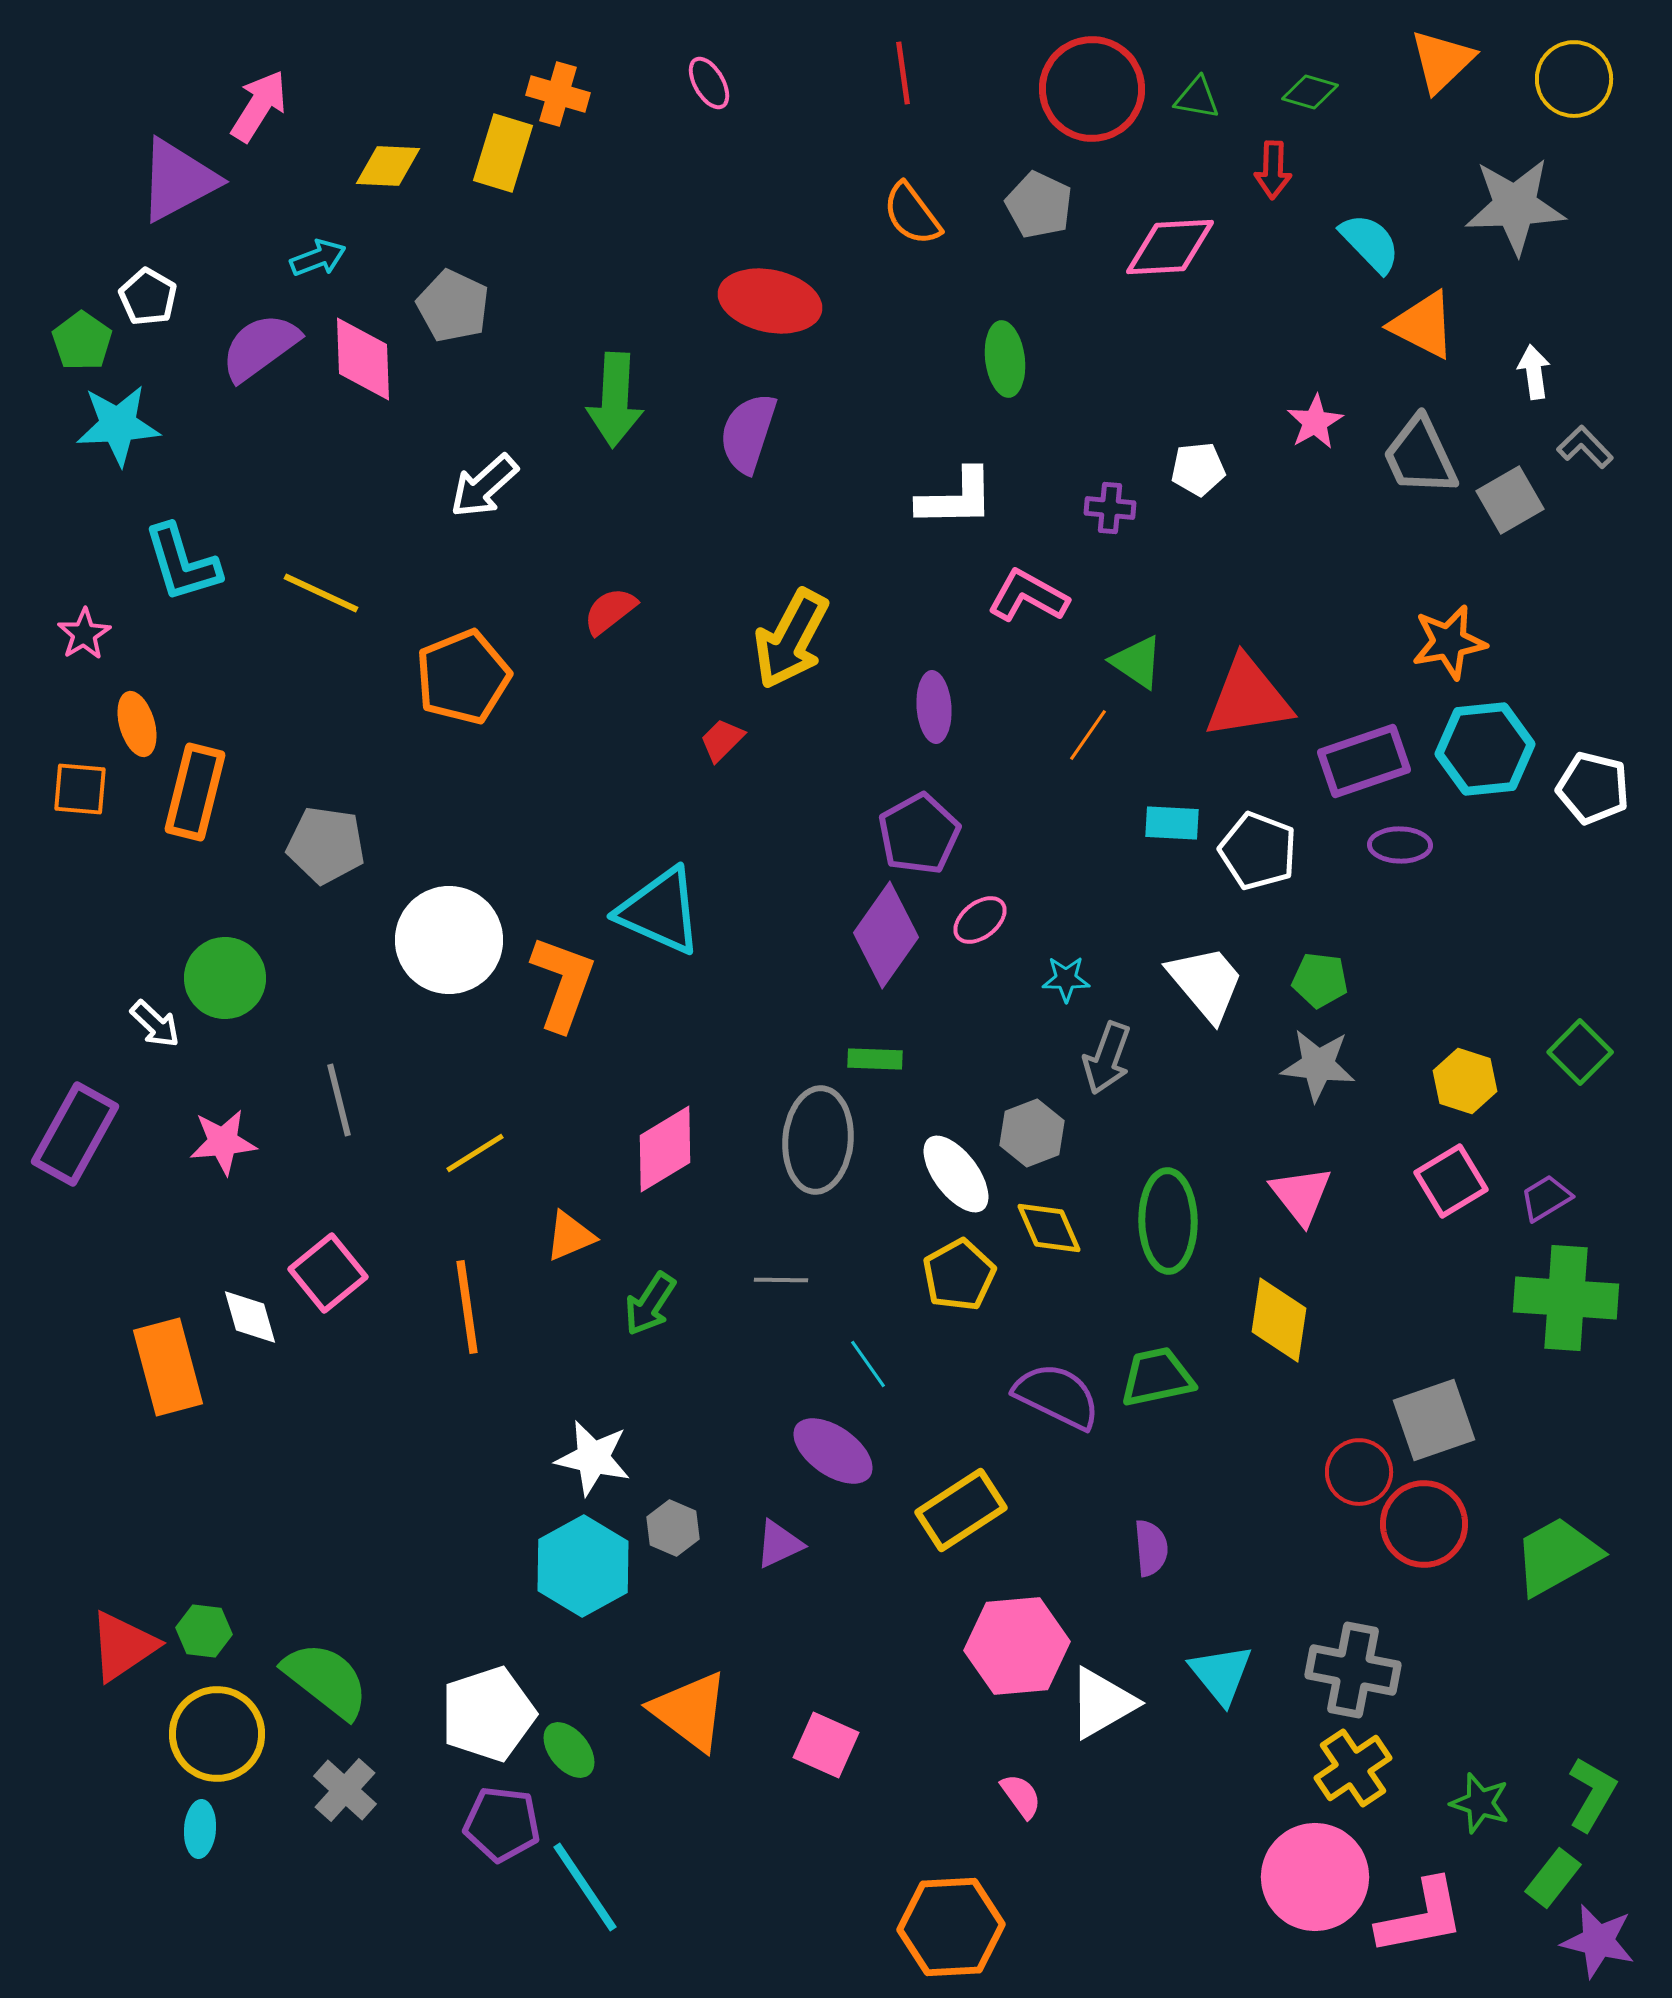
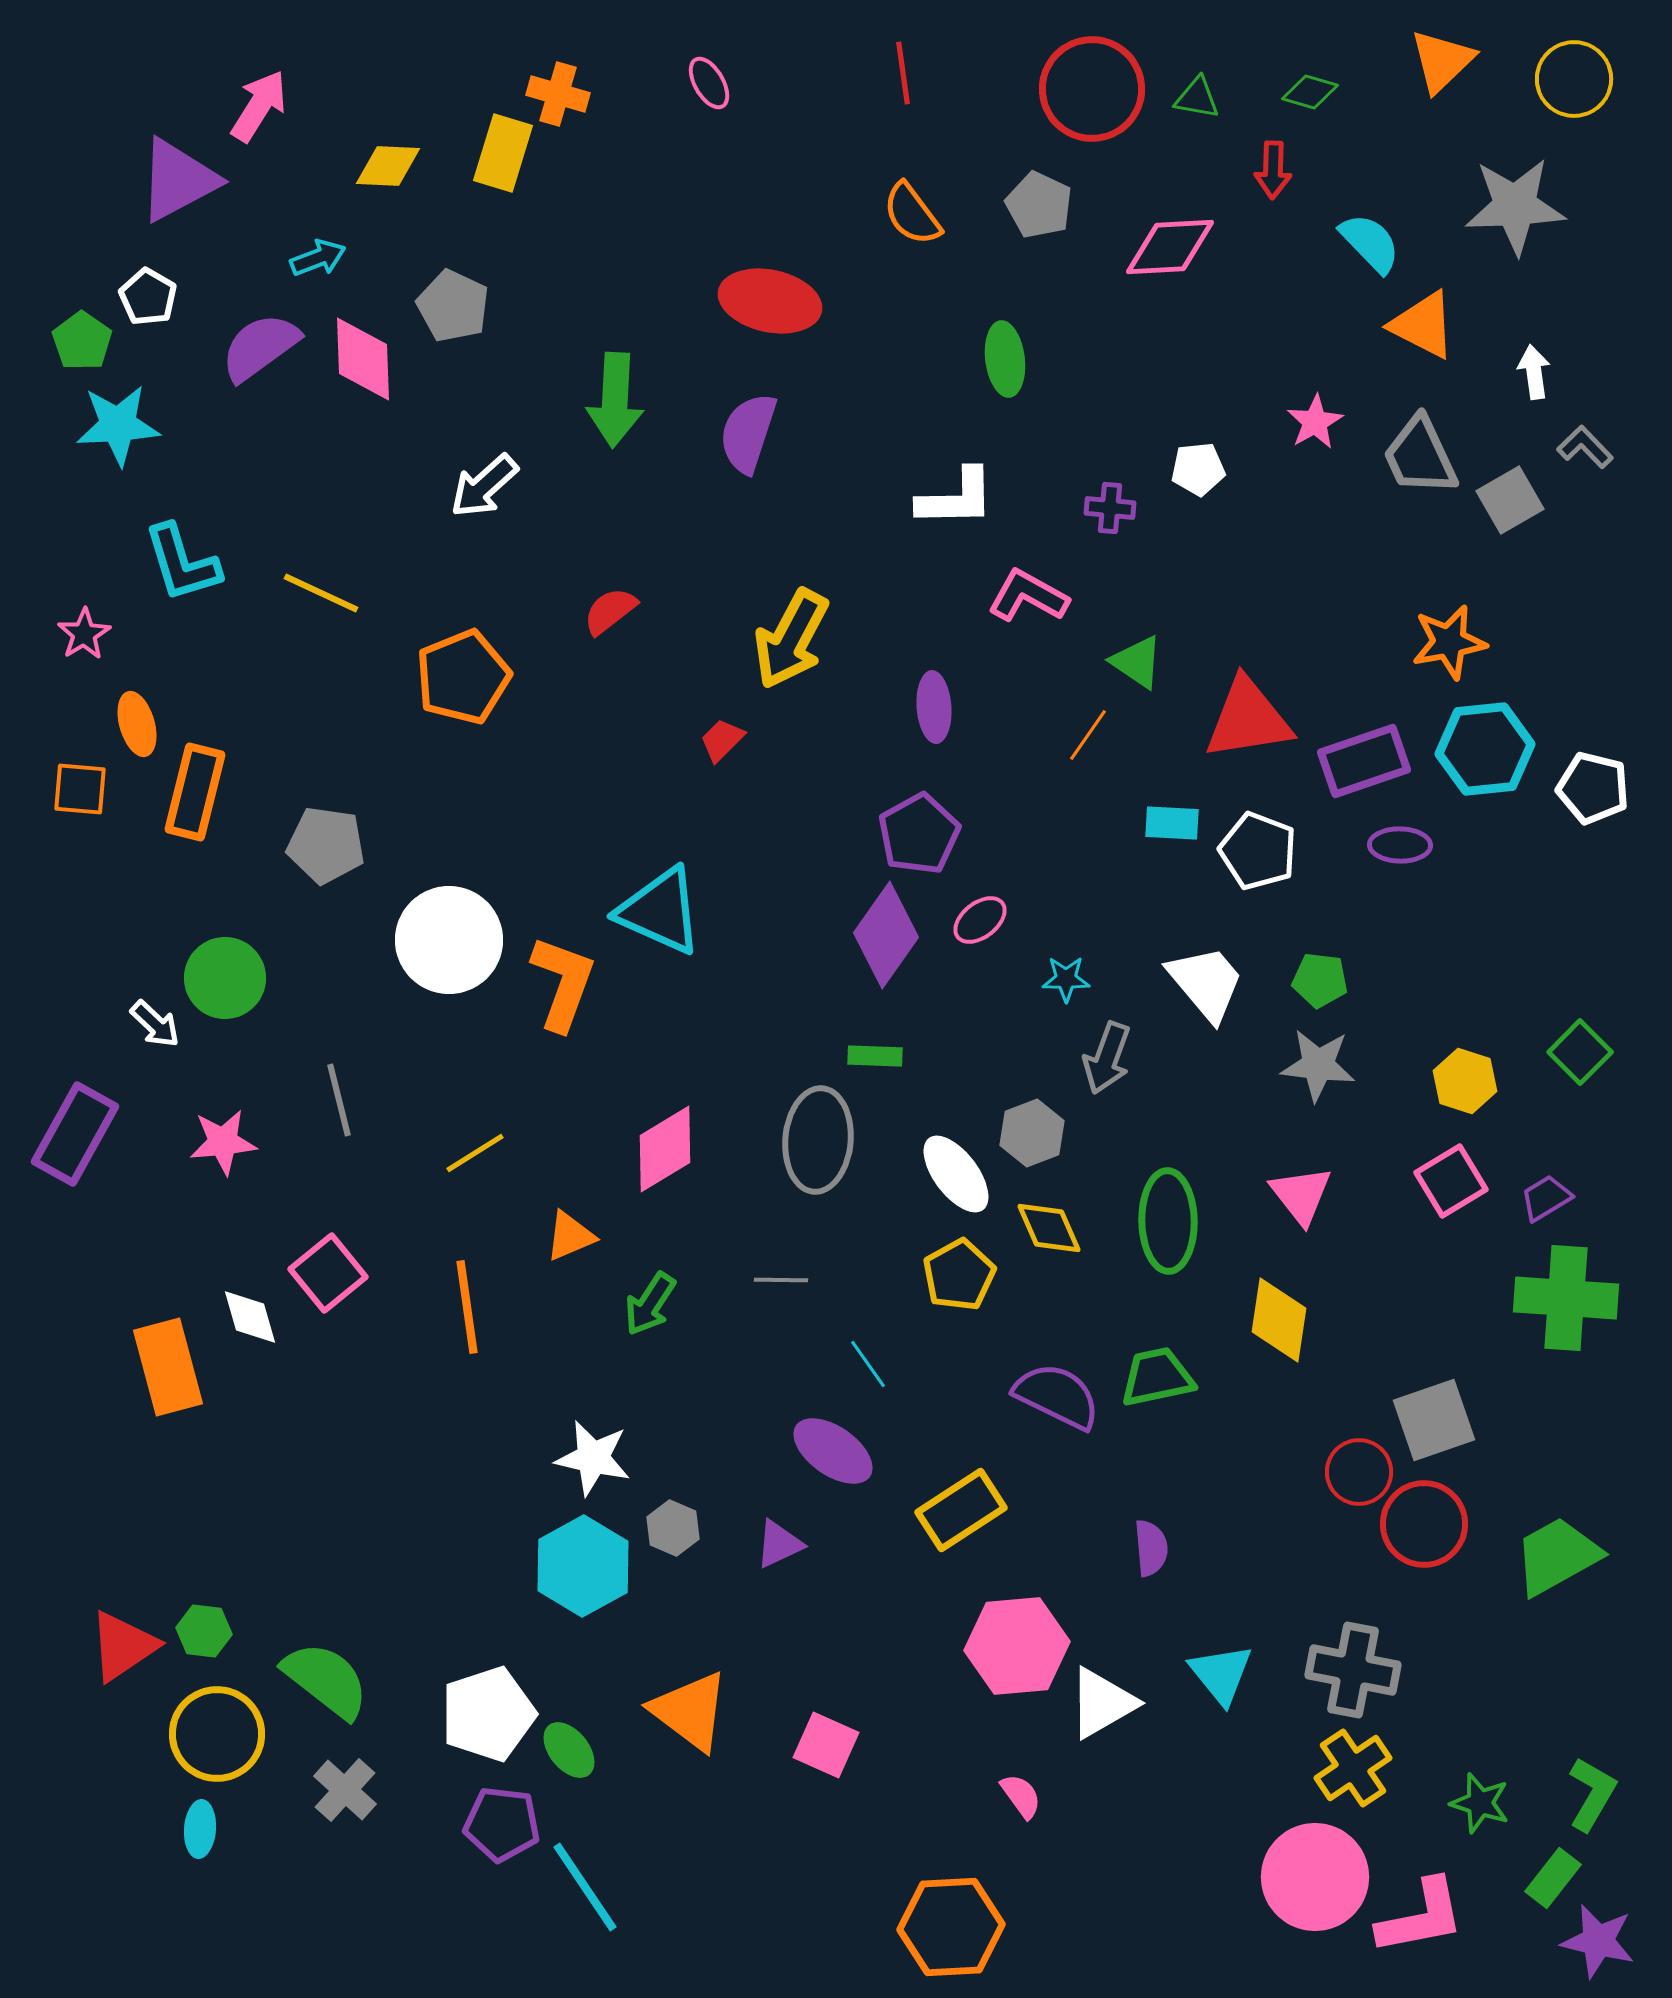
red triangle at (1248, 698): moved 21 px down
green rectangle at (875, 1059): moved 3 px up
